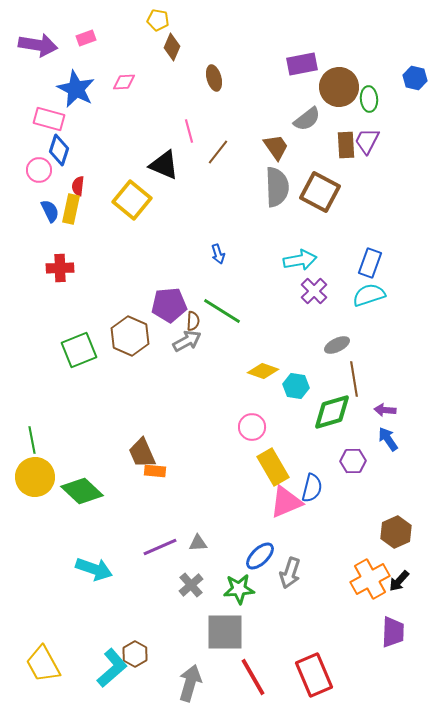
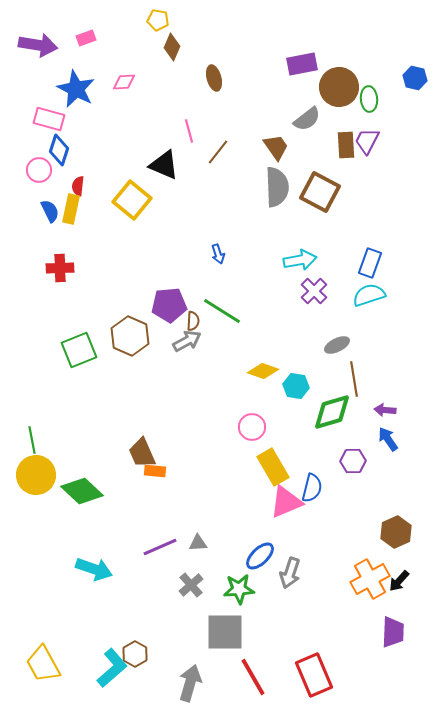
yellow circle at (35, 477): moved 1 px right, 2 px up
